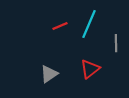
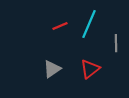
gray triangle: moved 3 px right, 5 px up
